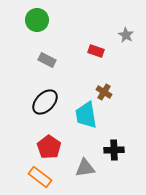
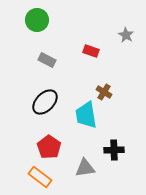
red rectangle: moved 5 px left
